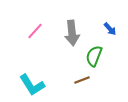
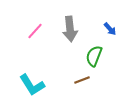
gray arrow: moved 2 px left, 4 px up
